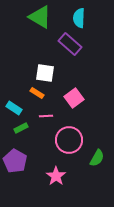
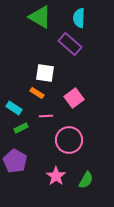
green semicircle: moved 11 px left, 22 px down
